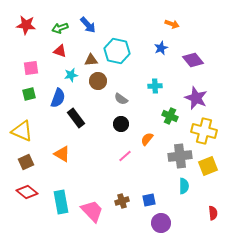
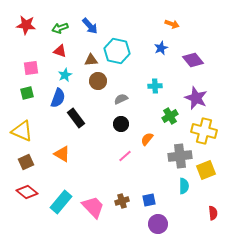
blue arrow: moved 2 px right, 1 px down
cyan star: moved 6 px left; rotated 16 degrees counterclockwise
green square: moved 2 px left, 1 px up
gray semicircle: rotated 120 degrees clockwise
green cross: rotated 35 degrees clockwise
yellow square: moved 2 px left, 4 px down
cyan rectangle: rotated 50 degrees clockwise
pink trapezoid: moved 1 px right, 4 px up
purple circle: moved 3 px left, 1 px down
